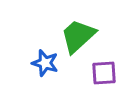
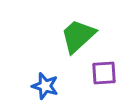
blue star: moved 23 px down
